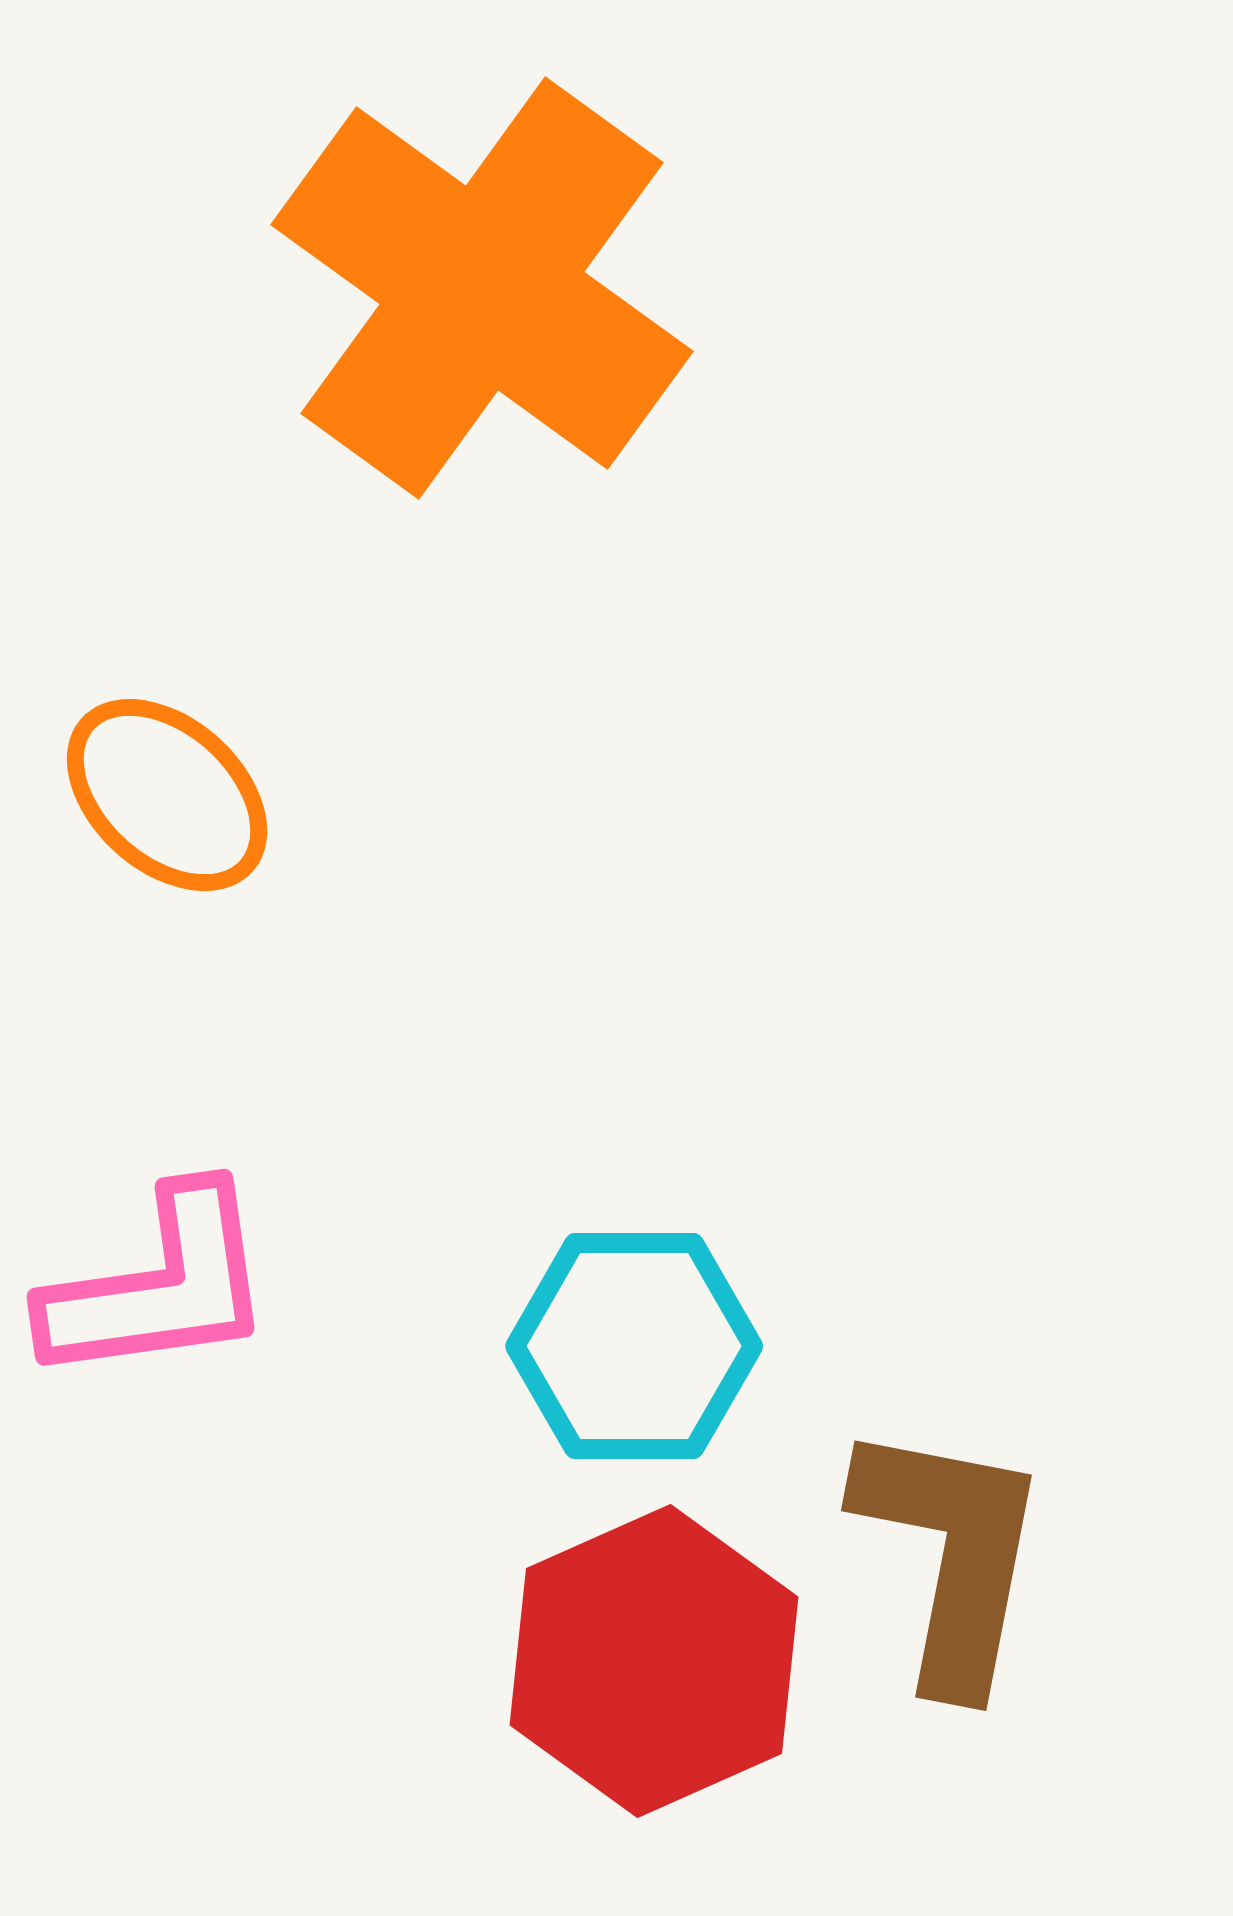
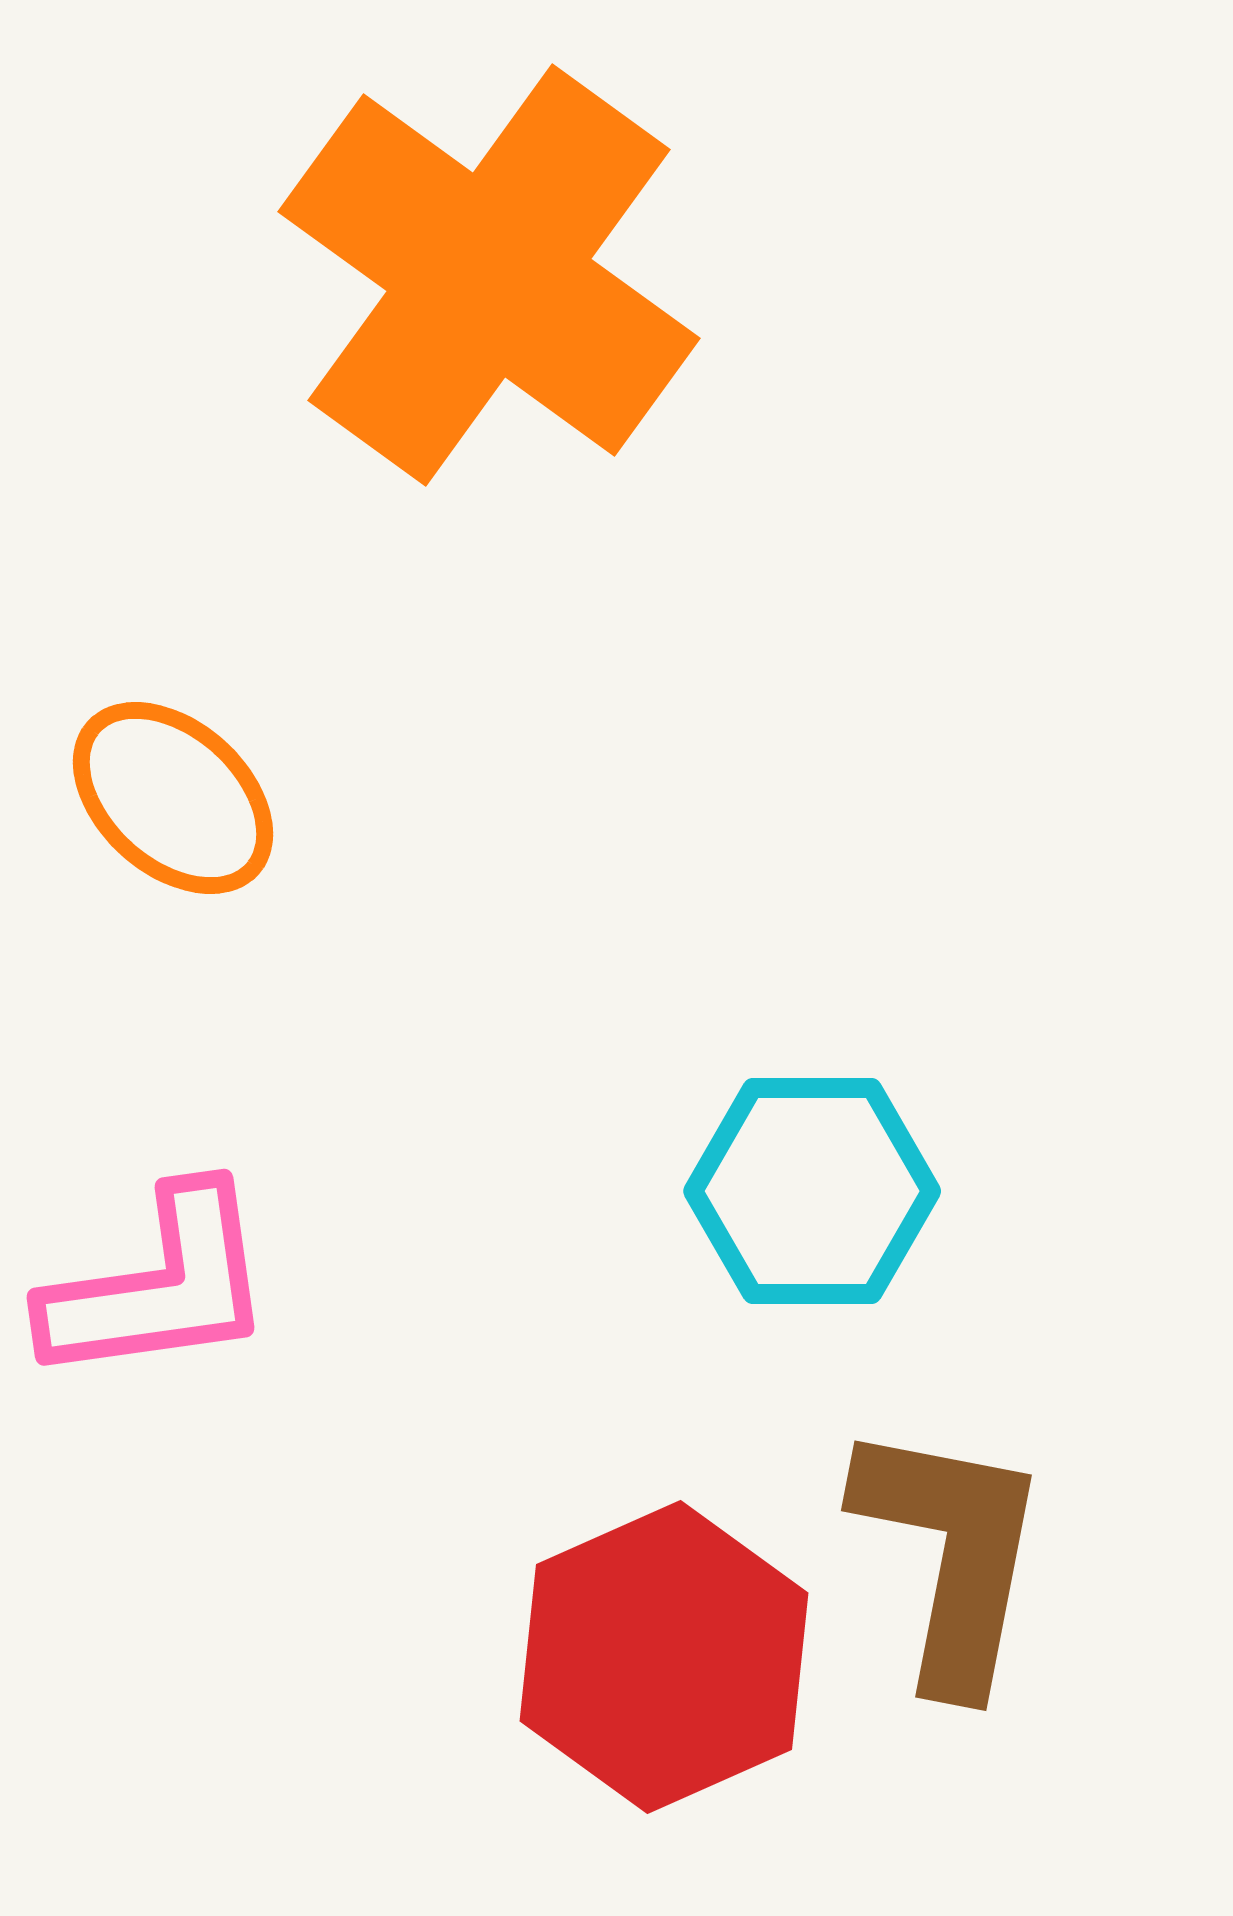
orange cross: moved 7 px right, 13 px up
orange ellipse: moved 6 px right, 3 px down
cyan hexagon: moved 178 px right, 155 px up
red hexagon: moved 10 px right, 4 px up
